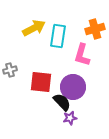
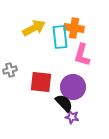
orange cross: moved 21 px left, 1 px up; rotated 24 degrees clockwise
cyan rectangle: moved 2 px right, 1 px down; rotated 15 degrees counterclockwise
black semicircle: moved 2 px right, 1 px down
purple star: moved 2 px right, 1 px up; rotated 24 degrees clockwise
